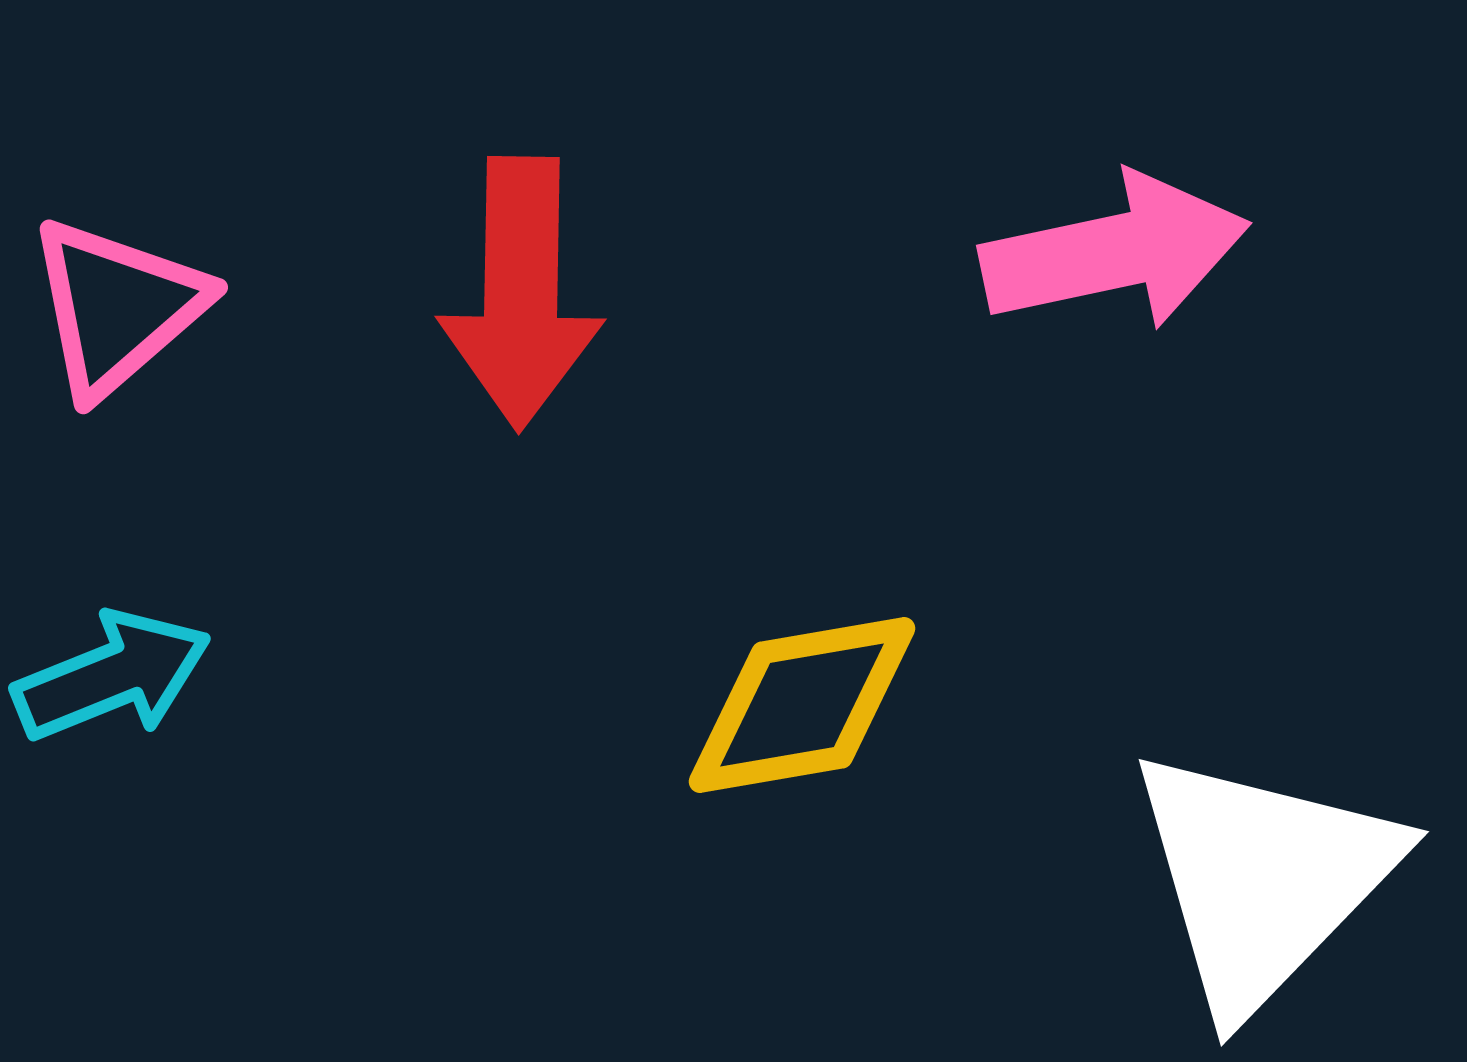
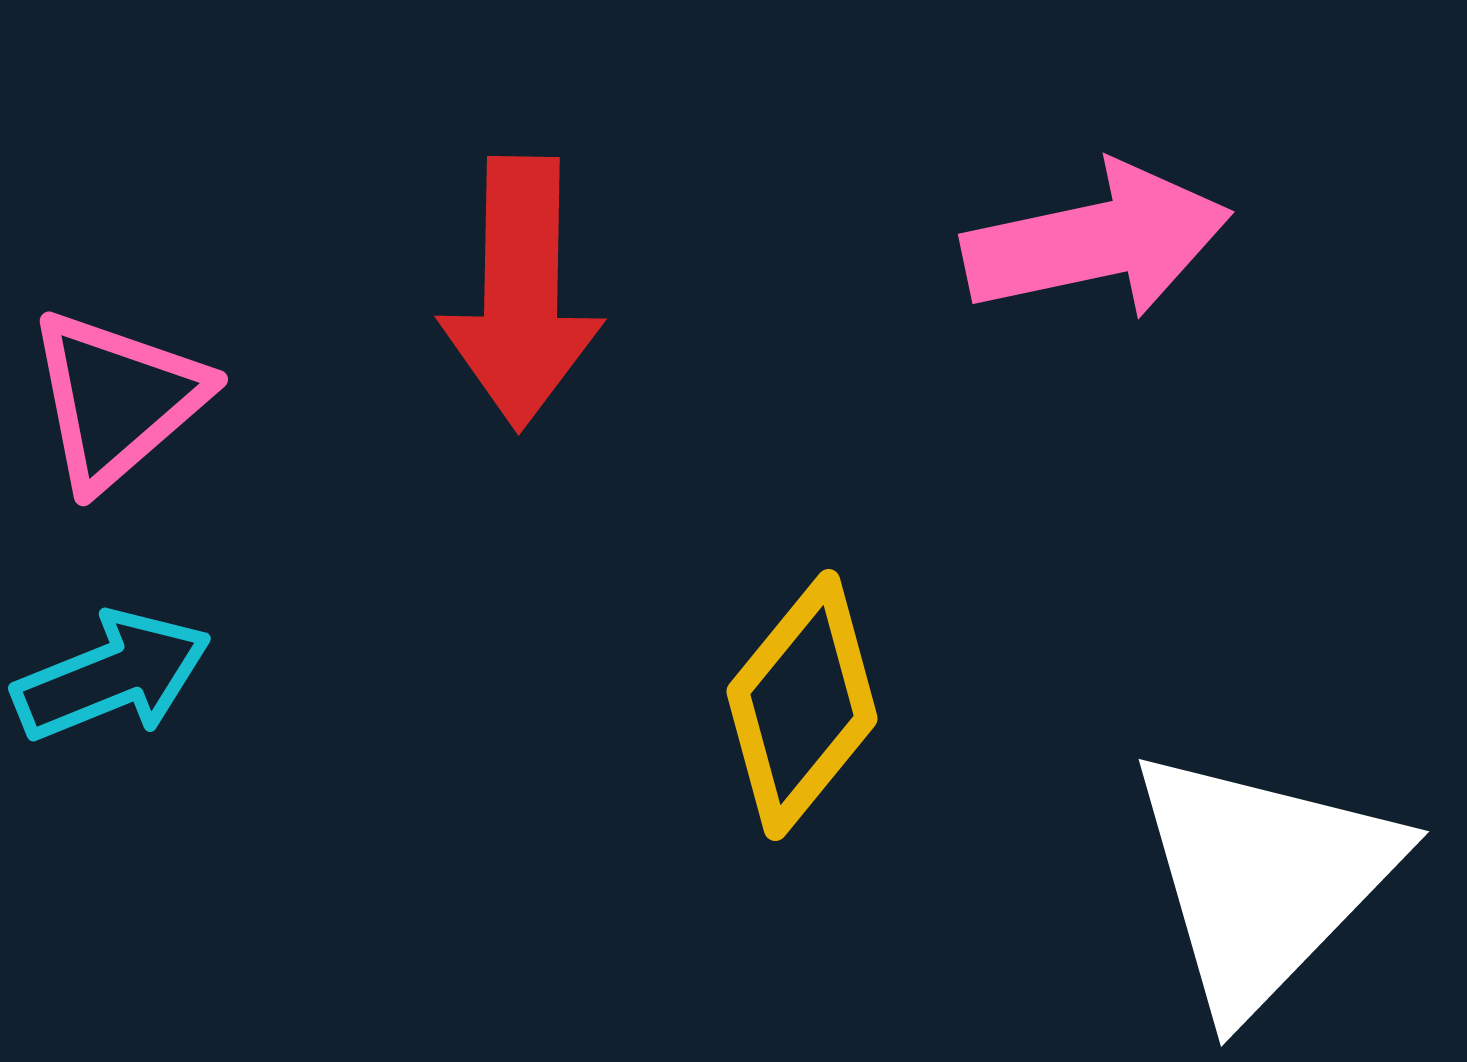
pink arrow: moved 18 px left, 11 px up
pink triangle: moved 92 px down
yellow diamond: rotated 41 degrees counterclockwise
